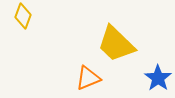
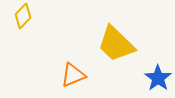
yellow diamond: rotated 25 degrees clockwise
orange triangle: moved 15 px left, 3 px up
